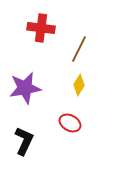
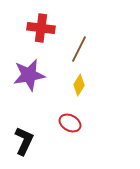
purple star: moved 4 px right, 13 px up
